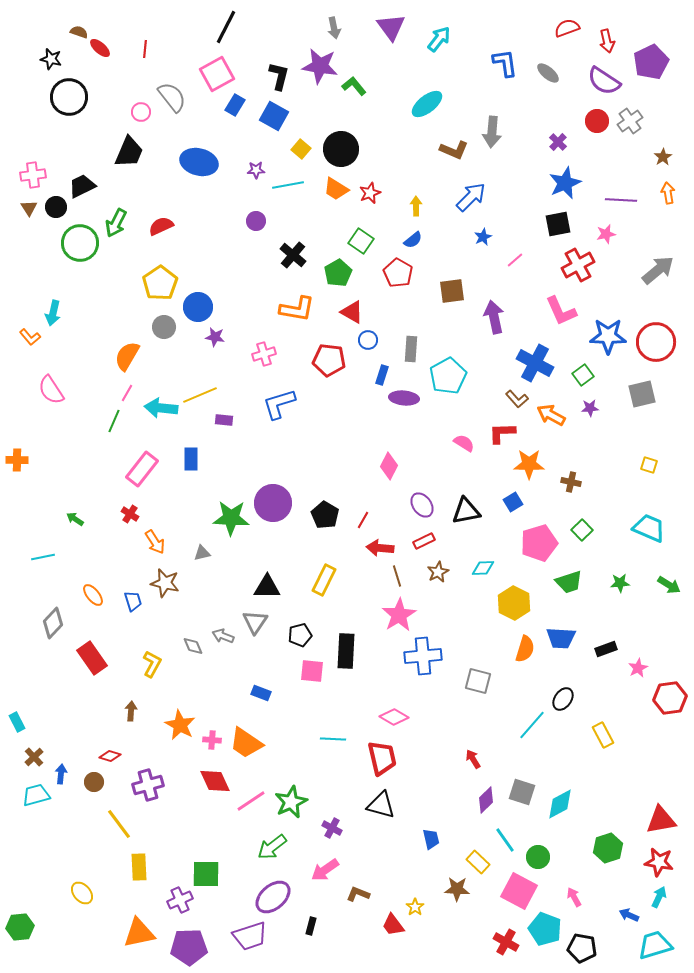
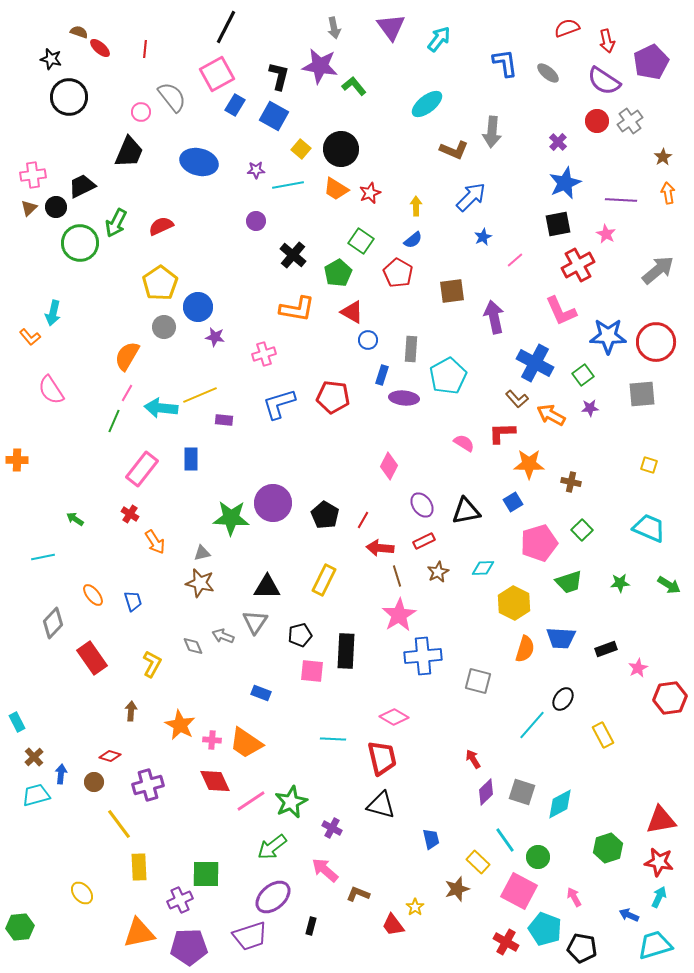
brown triangle at (29, 208): rotated 18 degrees clockwise
pink star at (606, 234): rotated 30 degrees counterclockwise
red pentagon at (329, 360): moved 4 px right, 37 px down
gray square at (642, 394): rotated 8 degrees clockwise
brown star at (165, 583): moved 35 px right
purple diamond at (486, 800): moved 8 px up
pink arrow at (325, 870): rotated 76 degrees clockwise
brown star at (457, 889): rotated 20 degrees counterclockwise
